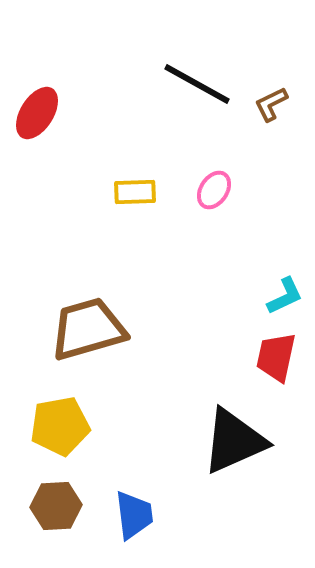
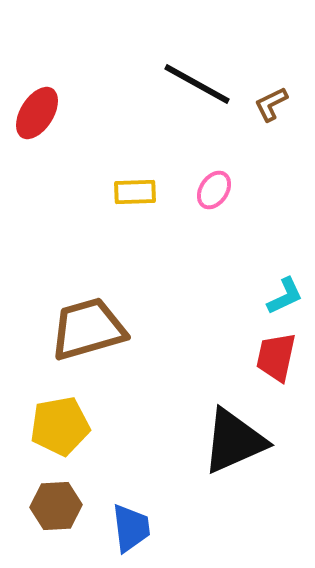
blue trapezoid: moved 3 px left, 13 px down
